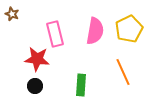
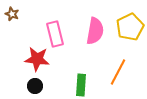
yellow pentagon: moved 1 px right, 2 px up
orange line: moved 5 px left; rotated 52 degrees clockwise
